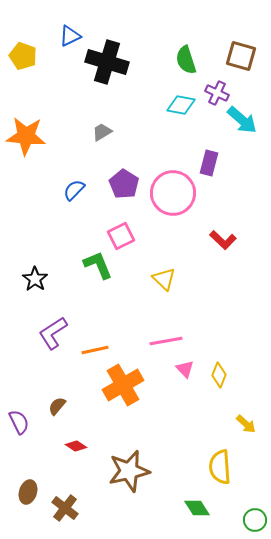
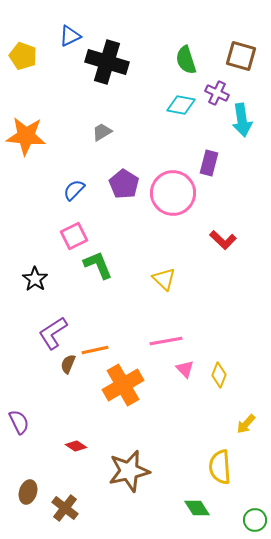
cyan arrow: rotated 40 degrees clockwise
pink square: moved 47 px left
brown semicircle: moved 11 px right, 42 px up; rotated 18 degrees counterclockwise
yellow arrow: rotated 90 degrees clockwise
